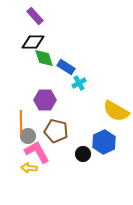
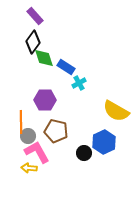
black diamond: rotated 55 degrees counterclockwise
black circle: moved 1 px right, 1 px up
